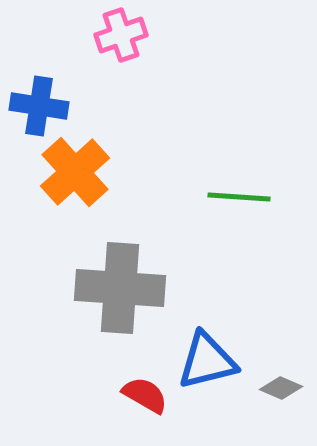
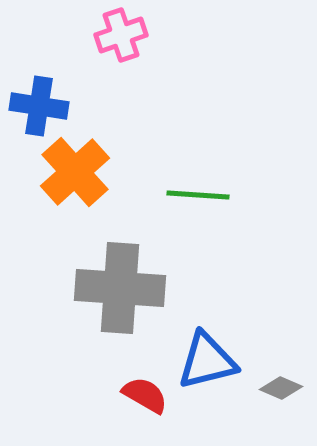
green line: moved 41 px left, 2 px up
